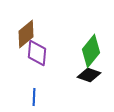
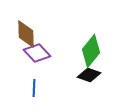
brown diamond: rotated 52 degrees counterclockwise
purple diamond: rotated 48 degrees counterclockwise
blue line: moved 9 px up
